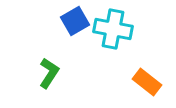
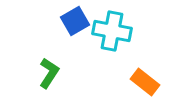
cyan cross: moved 1 px left, 2 px down
orange rectangle: moved 2 px left
